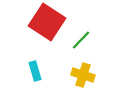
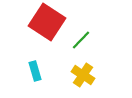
yellow cross: rotated 15 degrees clockwise
